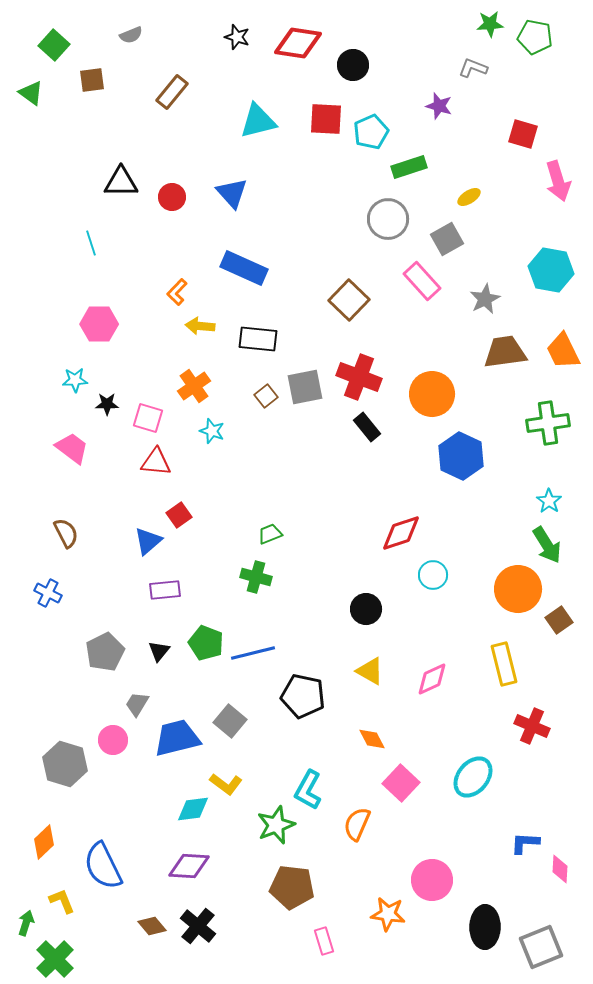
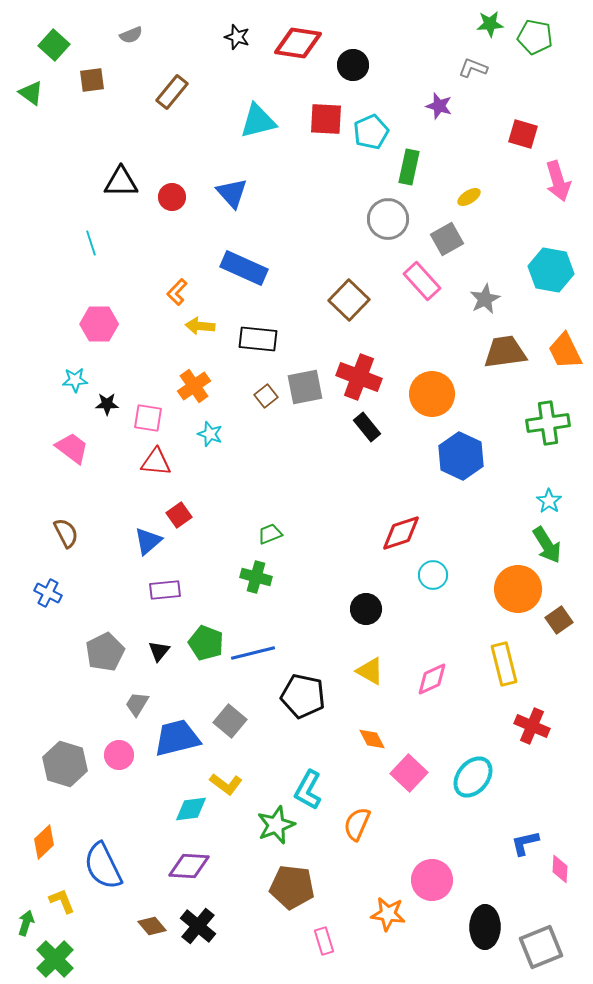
green rectangle at (409, 167): rotated 60 degrees counterclockwise
orange trapezoid at (563, 351): moved 2 px right
pink square at (148, 418): rotated 8 degrees counterclockwise
cyan star at (212, 431): moved 2 px left, 3 px down
pink circle at (113, 740): moved 6 px right, 15 px down
pink square at (401, 783): moved 8 px right, 10 px up
cyan diamond at (193, 809): moved 2 px left
blue L-shape at (525, 843): rotated 16 degrees counterclockwise
